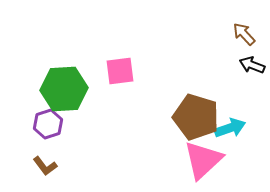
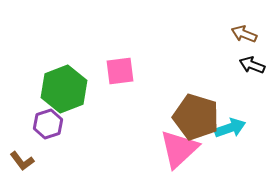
brown arrow: rotated 25 degrees counterclockwise
green hexagon: rotated 18 degrees counterclockwise
pink triangle: moved 24 px left, 11 px up
brown L-shape: moved 23 px left, 5 px up
